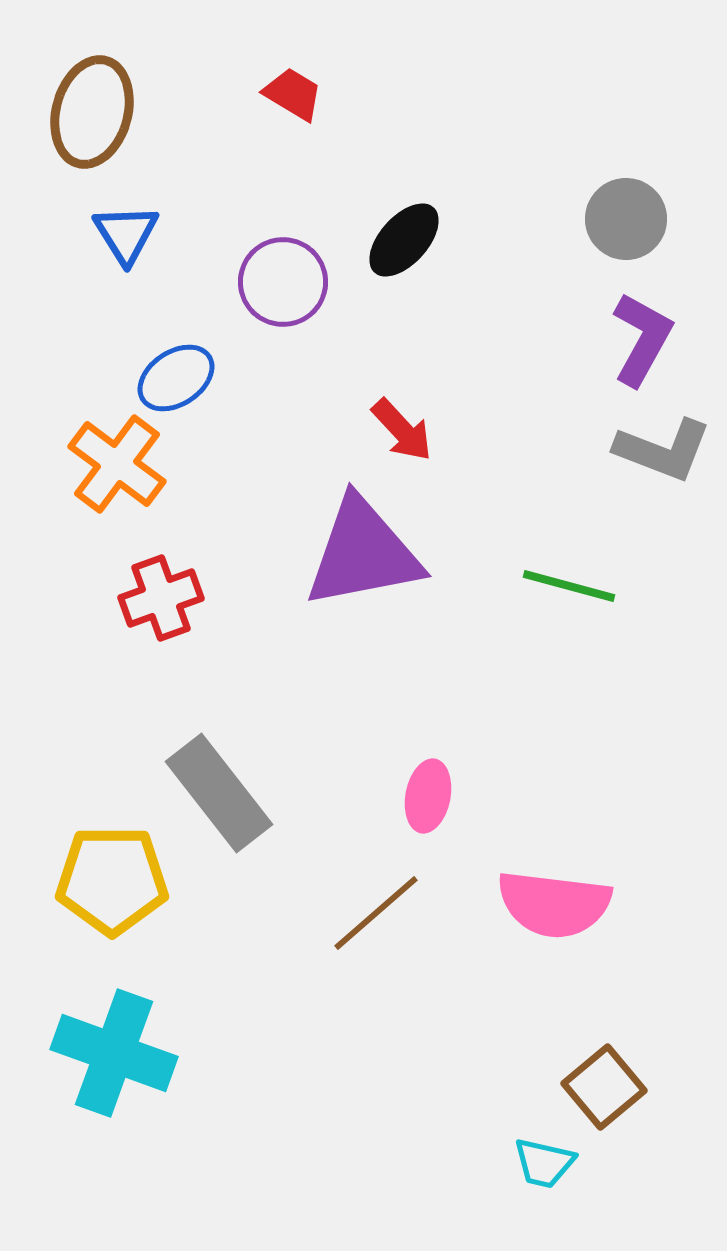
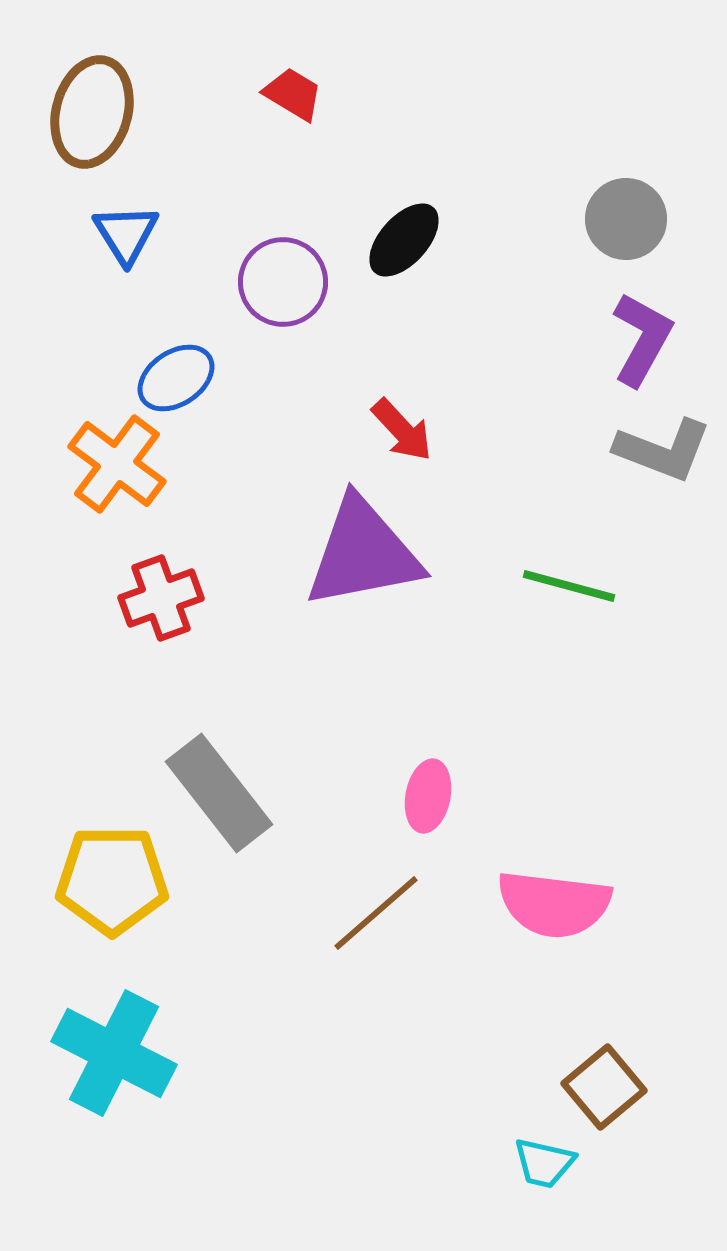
cyan cross: rotated 7 degrees clockwise
